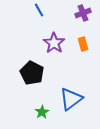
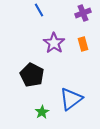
black pentagon: moved 2 px down
